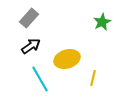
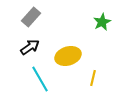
gray rectangle: moved 2 px right, 1 px up
black arrow: moved 1 px left, 1 px down
yellow ellipse: moved 1 px right, 3 px up
